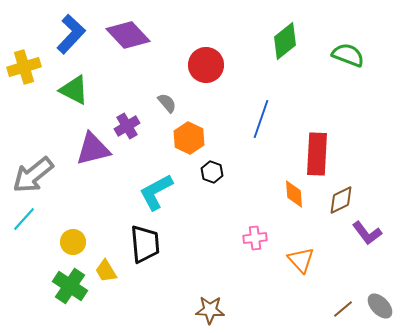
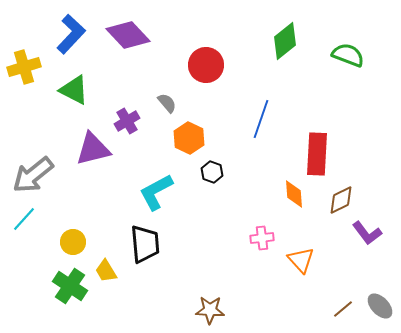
purple cross: moved 5 px up
pink cross: moved 7 px right
